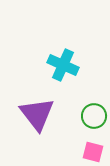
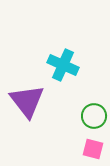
purple triangle: moved 10 px left, 13 px up
pink square: moved 3 px up
